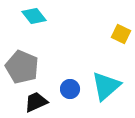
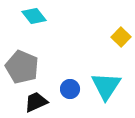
yellow square: moved 3 px down; rotated 18 degrees clockwise
cyan triangle: rotated 16 degrees counterclockwise
